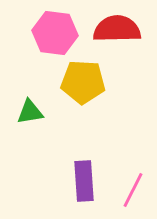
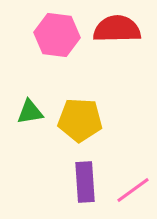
pink hexagon: moved 2 px right, 2 px down
yellow pentagon: moved 3 px left, 38 px down
purple rectangle: moved 1 px right, 1 px down
pink line: rotated 27 degrees clockwise
